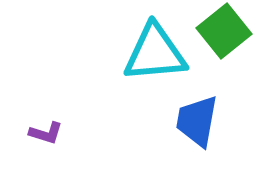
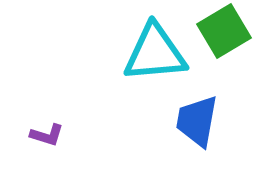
green square: rotated 8 degrees clockwise
purple L-shape: moved 1 px right, 2 px down
